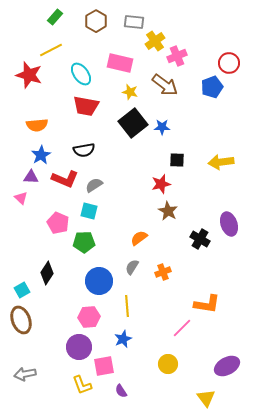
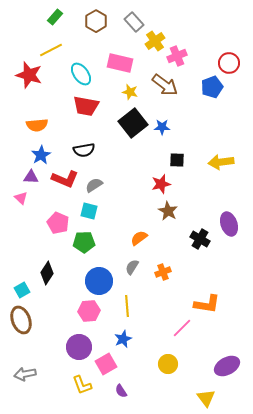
gray rectangle at (134, 22): rotated 42 degrees clockwise
pink hexagon at (89, 317): moved 6 px up
pink square at (104, 366): moved 2 px right, 2 px up; rotated 20 degrees counterclockwise
